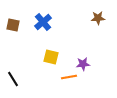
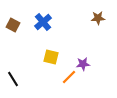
brown square: rotated 16 degrees clockwise
orange line: rotated 35 degrees counterclockwise
